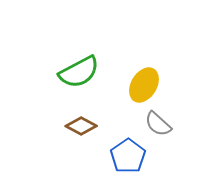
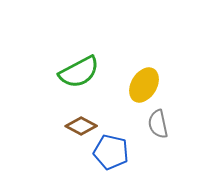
gray semicircle: rotated 36 degrees clockwise
blue pentagon: moved 17 px left, 4 px up; rotated 24 degrees counterclockwise
